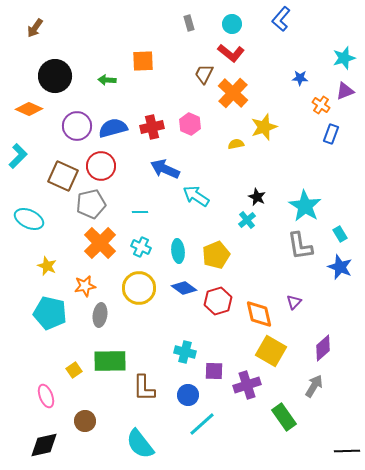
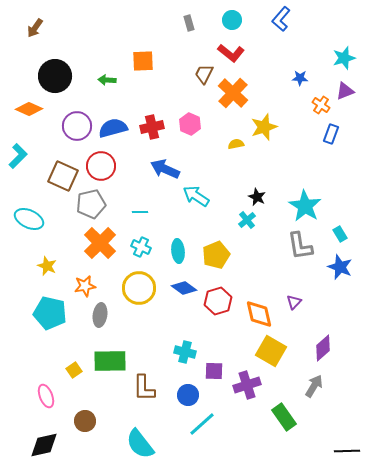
cyan circle at (232, 24): moved 4 px up
